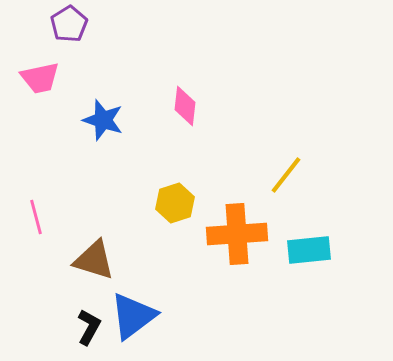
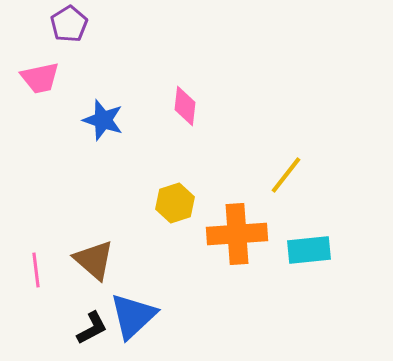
pink line: moved 53 px down; rotated 8 degrees clockwise
brown triangle: rotated 24 degrees clockwise
blue triangle: rotated 6 degrees counterclockwise
black L-shape: moved 3 px right, 1 px down; rotated 33 degrees clockwise
